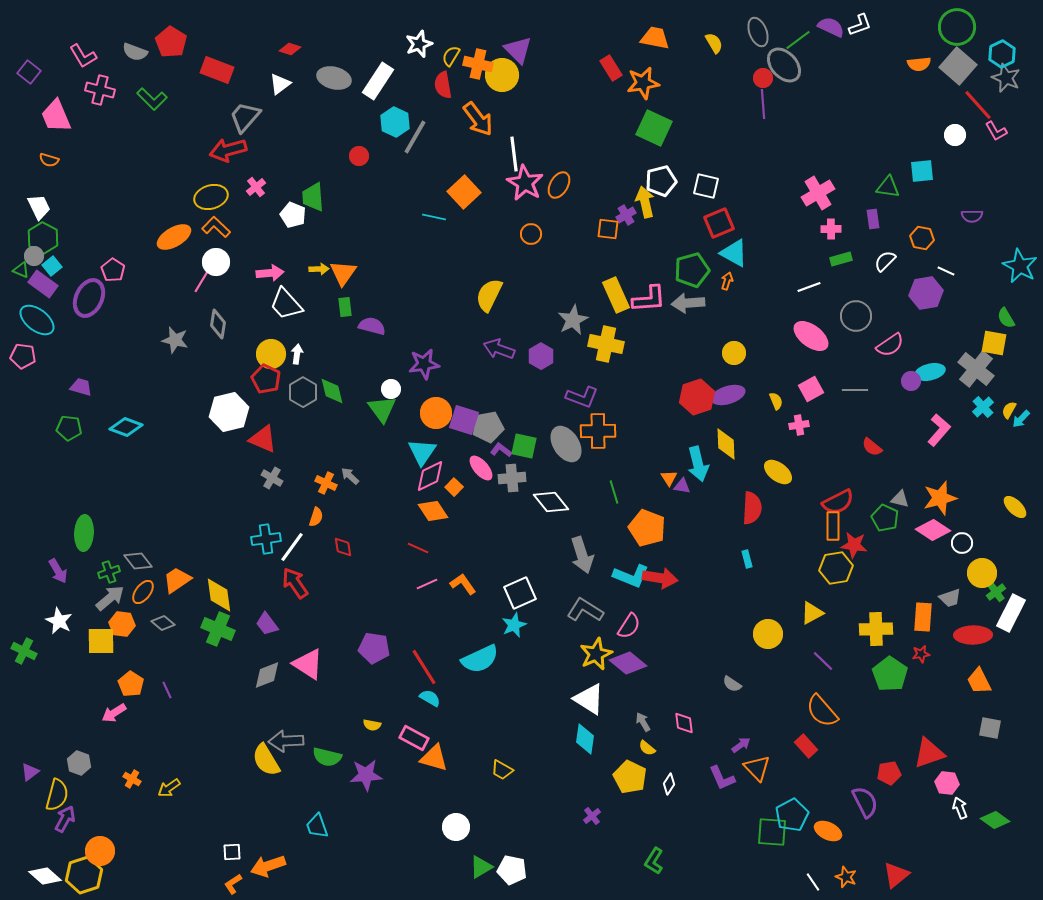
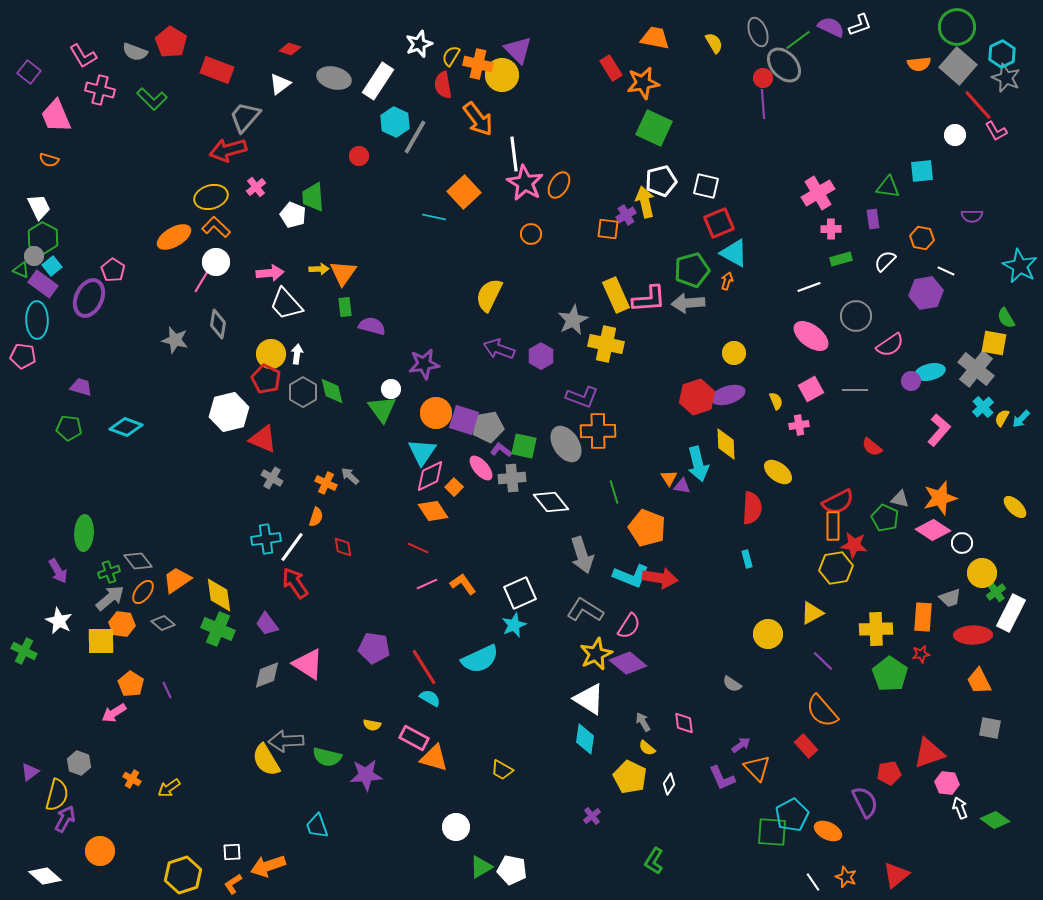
cyan ellipse at (37, 320): rotated 51 degrees clockwise
yellow semicircle at (1009, 410): moved 7 px left, 8 px down
yellow hexagon at (84, 875): moved 99 px right
